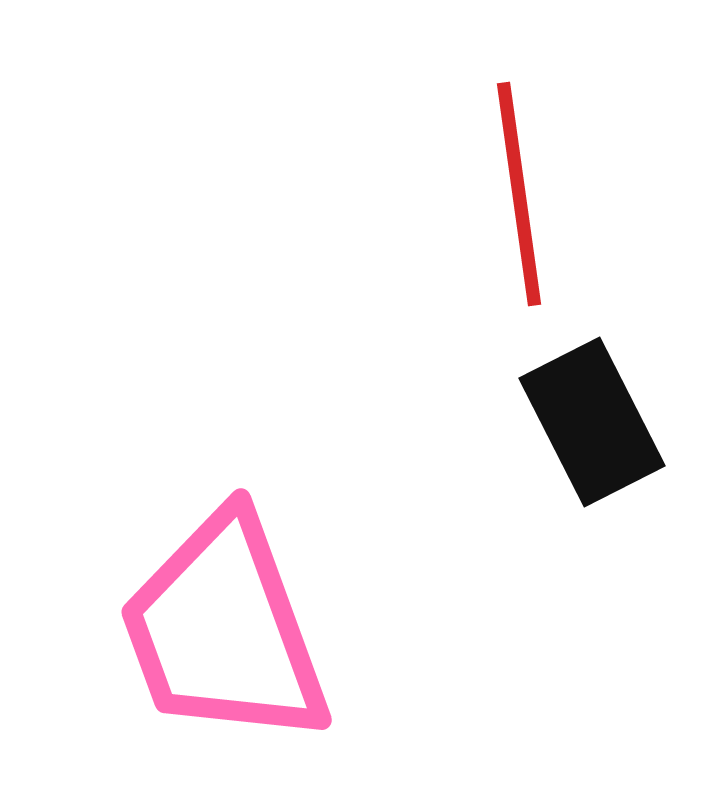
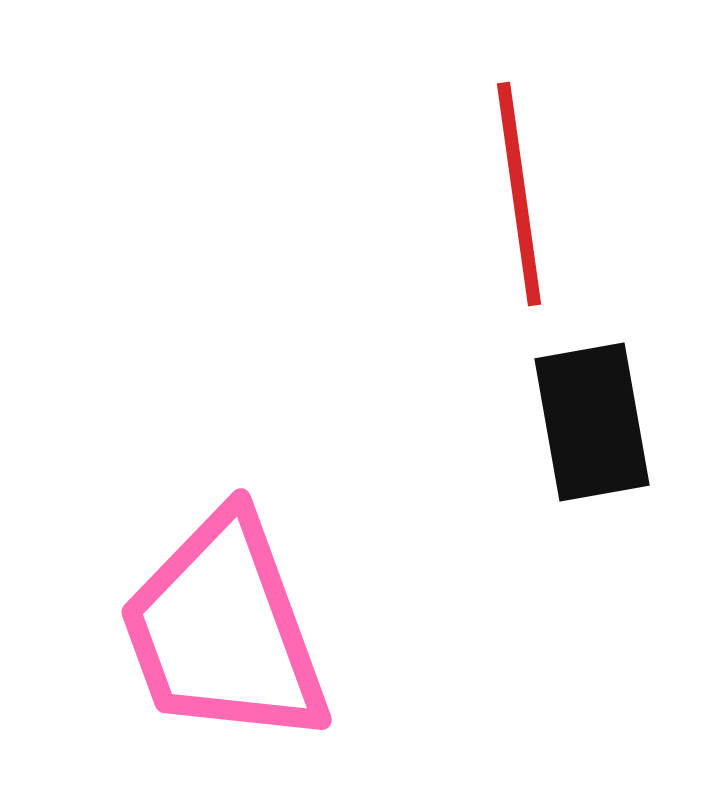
black rectangle: rotated 17 degrees clockwise
